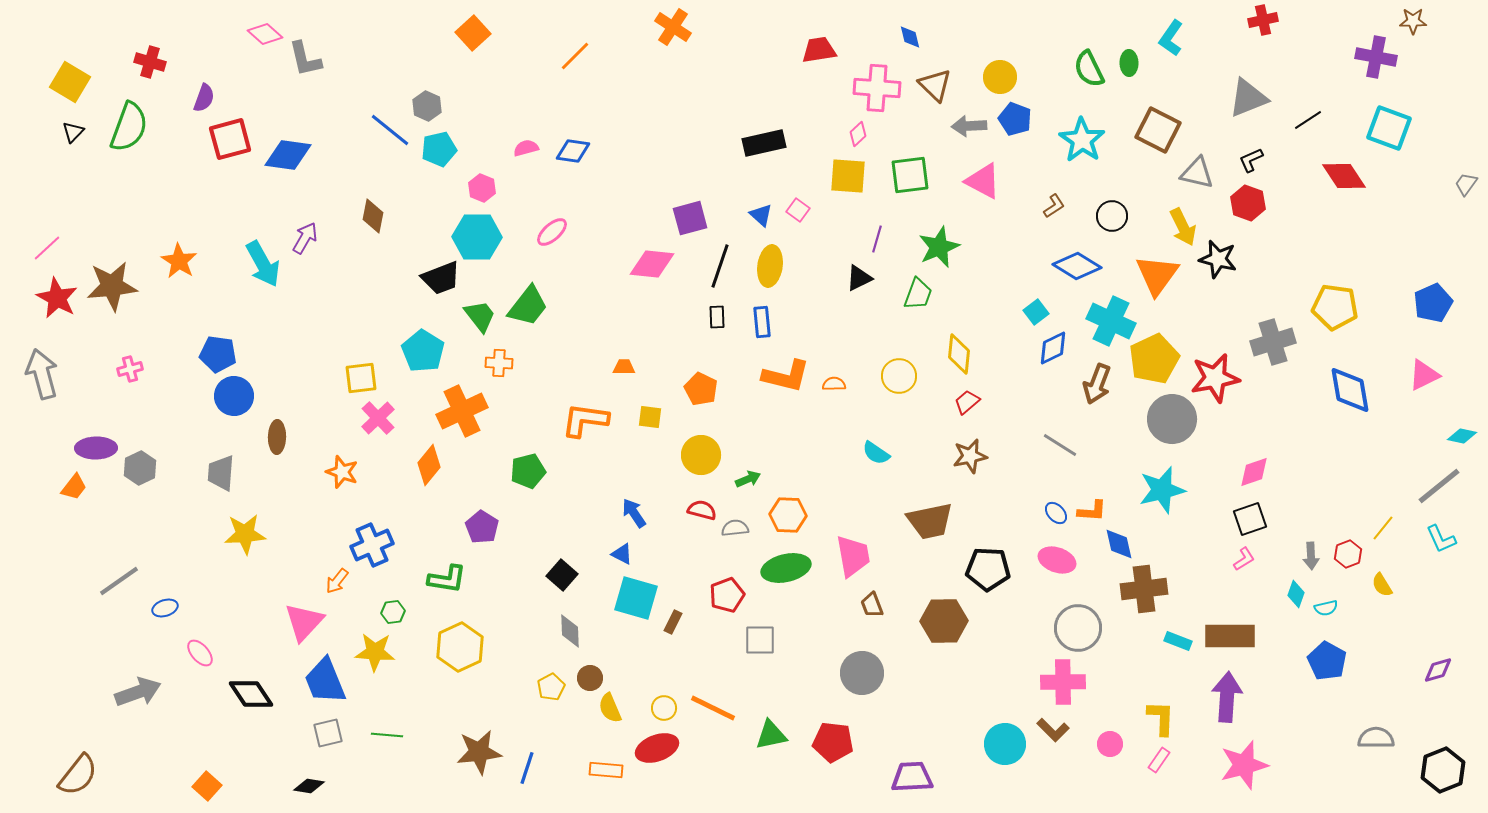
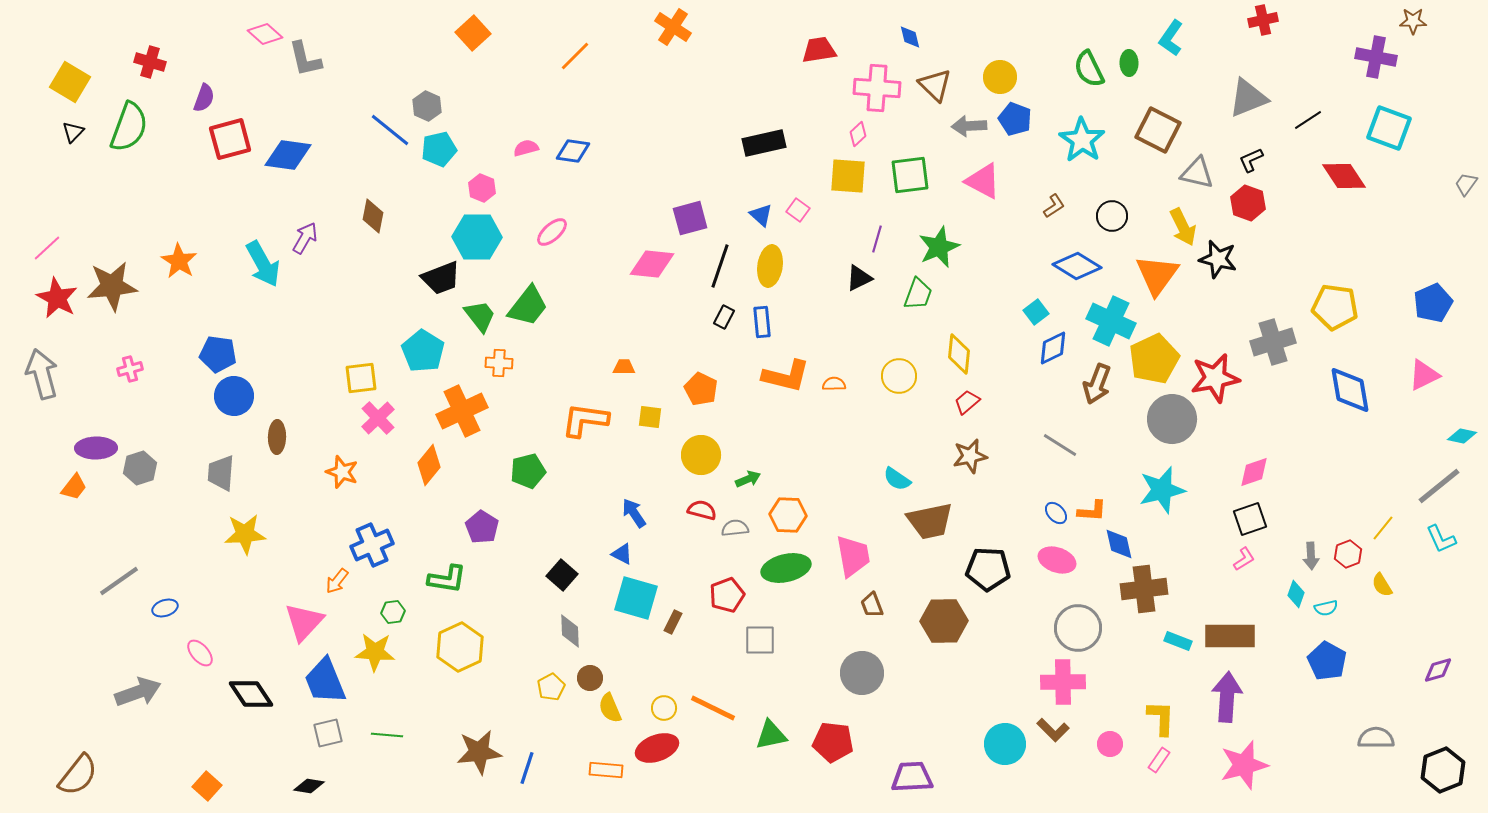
black rectangle at (717, 317): moved 7 px right; rotated 30 degrees clockwise
cyan semicircle at (876, 453): moved 21 px right, 26 px down
gray hexagon at (140, 468): rotated 8 degrees clockwise
